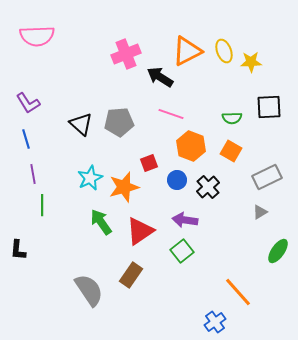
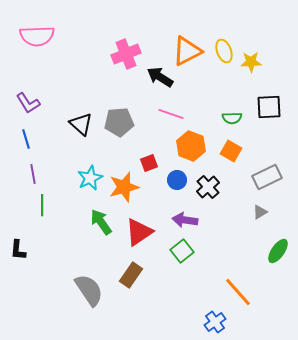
red triangle: moved 1 px left, 1 px down
